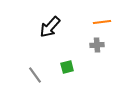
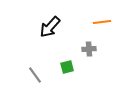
gray cross: moved 8 px left, 4 px down
